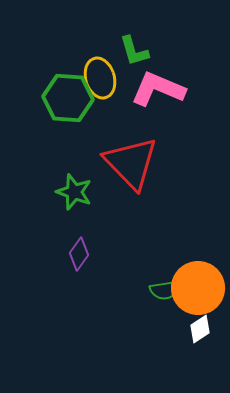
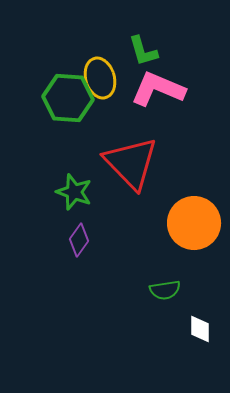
green L-shape: moved 9 px right
purple diamond: moved 14 px up
orange circle: moved 4 px left, 65 px up
white diamond: rotated 56 degrees counterclockwise
